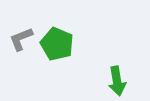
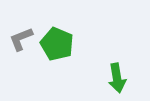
green arrow: moved 3 px up
